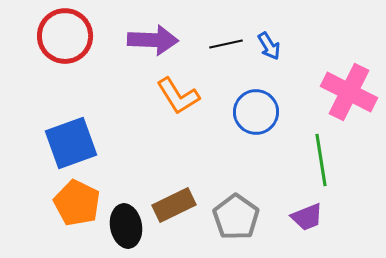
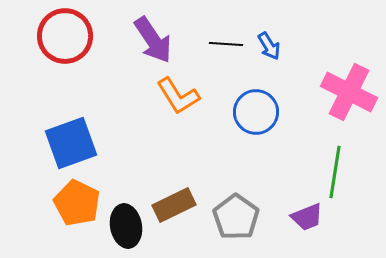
purple arrow: rotated 54 degrees clockwise
black line: rotated 16 degrees clockwise
green line: moved 14 px right, 12 px down; rotated 18 degrees clockwise
